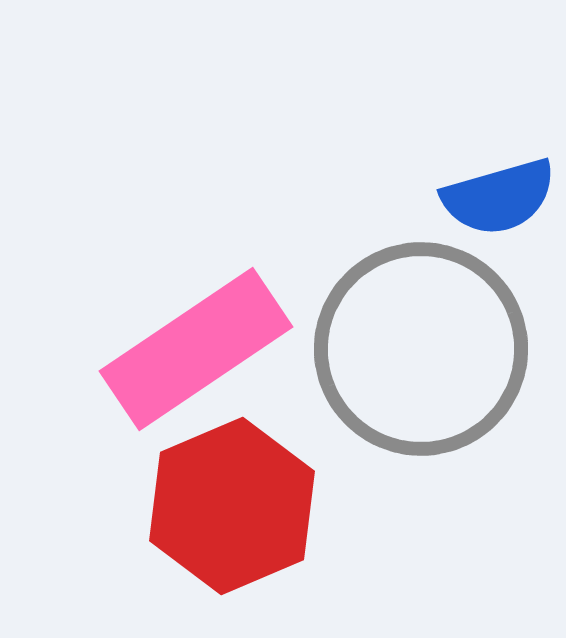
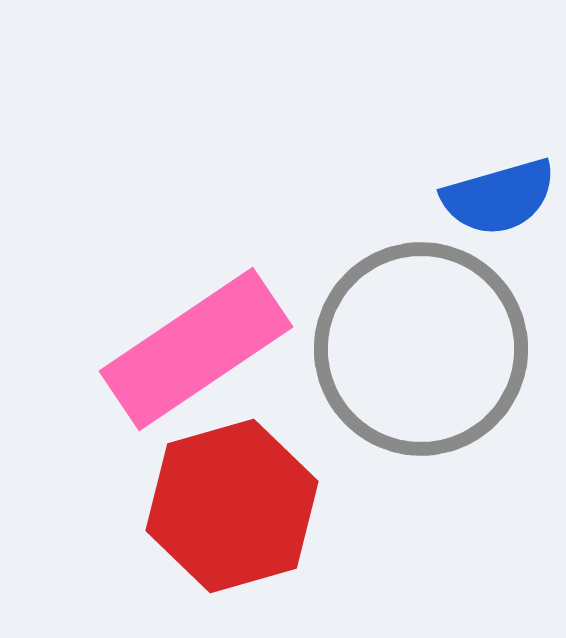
red hexagon: rotated 7 degrees clockwise
